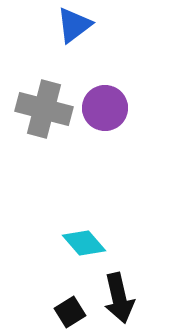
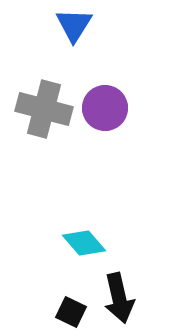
blue triangle: rotated 21 degrees counterclockwise
black square: moved 1 px right; rotated 32 degrees counterclockwise
